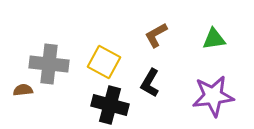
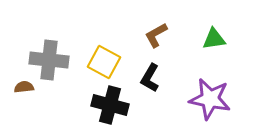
gray cross: moved 4 px up
black L-shape: moved 5 px up
brown semicircle: moved 1 px right, 3 px up
purple star: moved 3 px left, 3 px down; rotated 18 degrees clockwise
